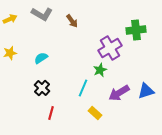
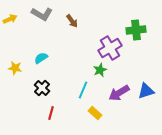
yellow star: moved 5 px right, 15 px down; rotated 24 degrees clockwise
cyan line: moved 2 px down
